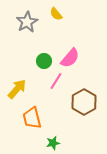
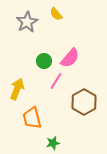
yellow arrow: rotated 20 degrees counterclockwise
